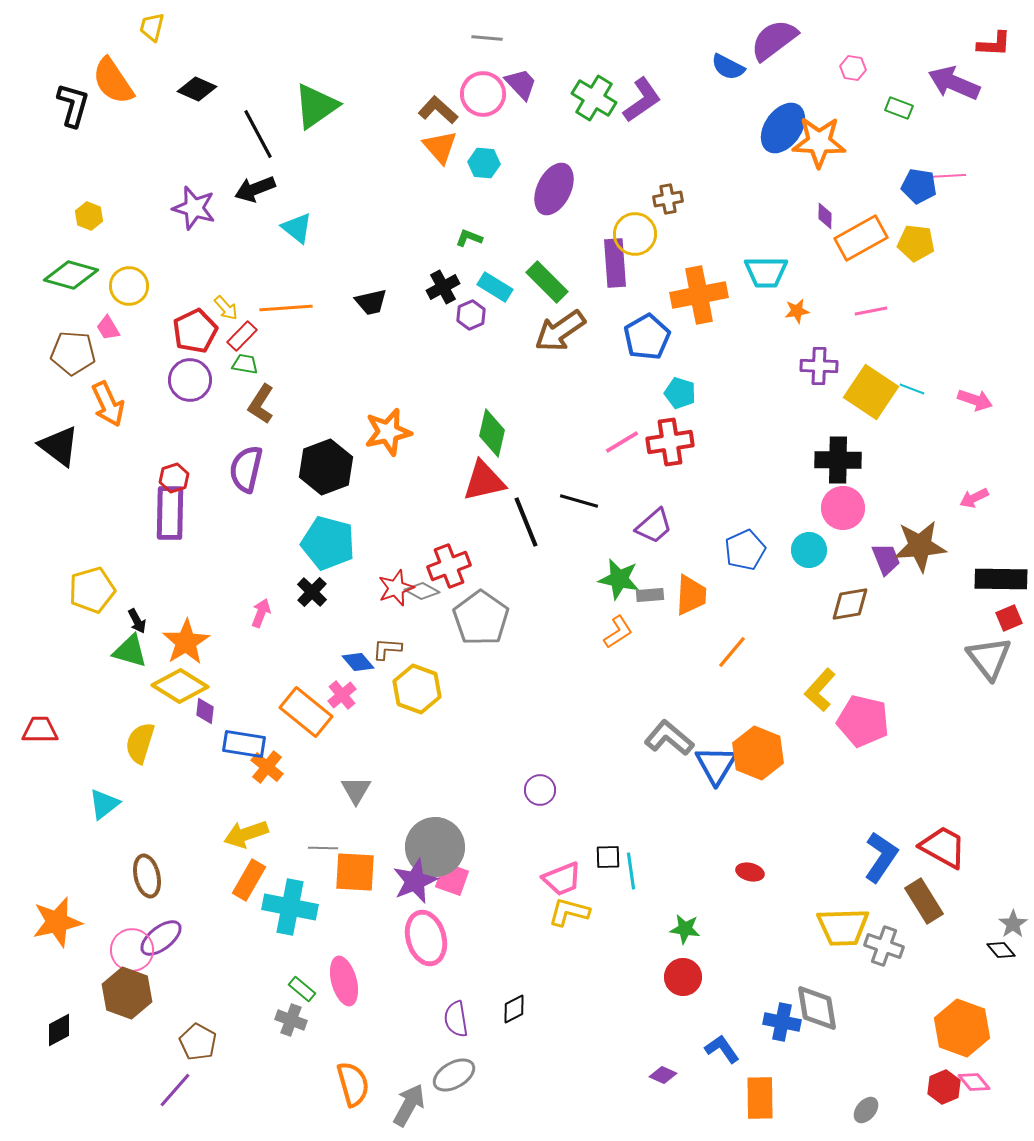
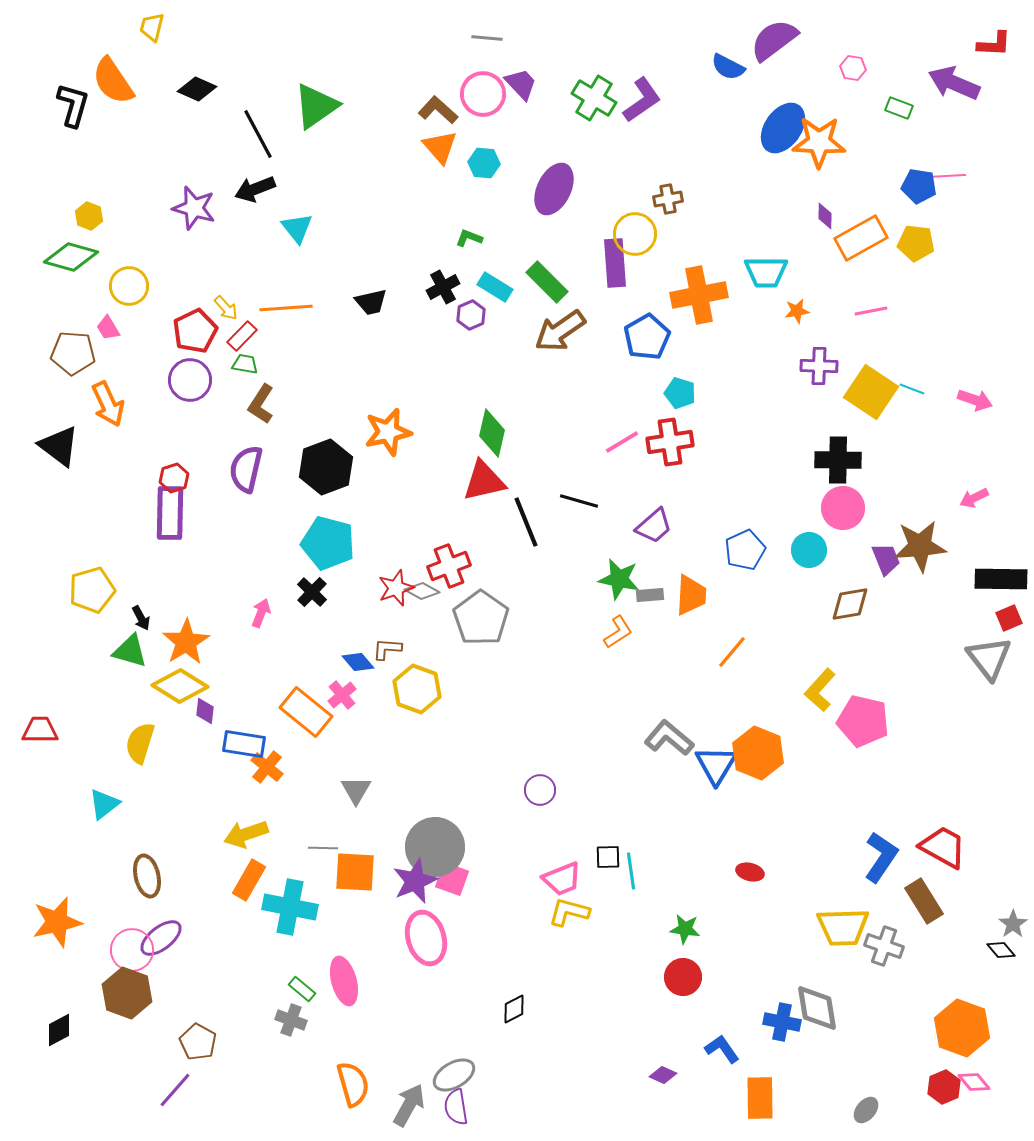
cyan triangle at (297, 228): rotated 12 degrees clockwise
green diamond at (71, 275): moved 18 px up
black arrow at (137, 621): moved 4 px right, 3 px up
purple semicircle at (456, 1019): moved 88 px down
